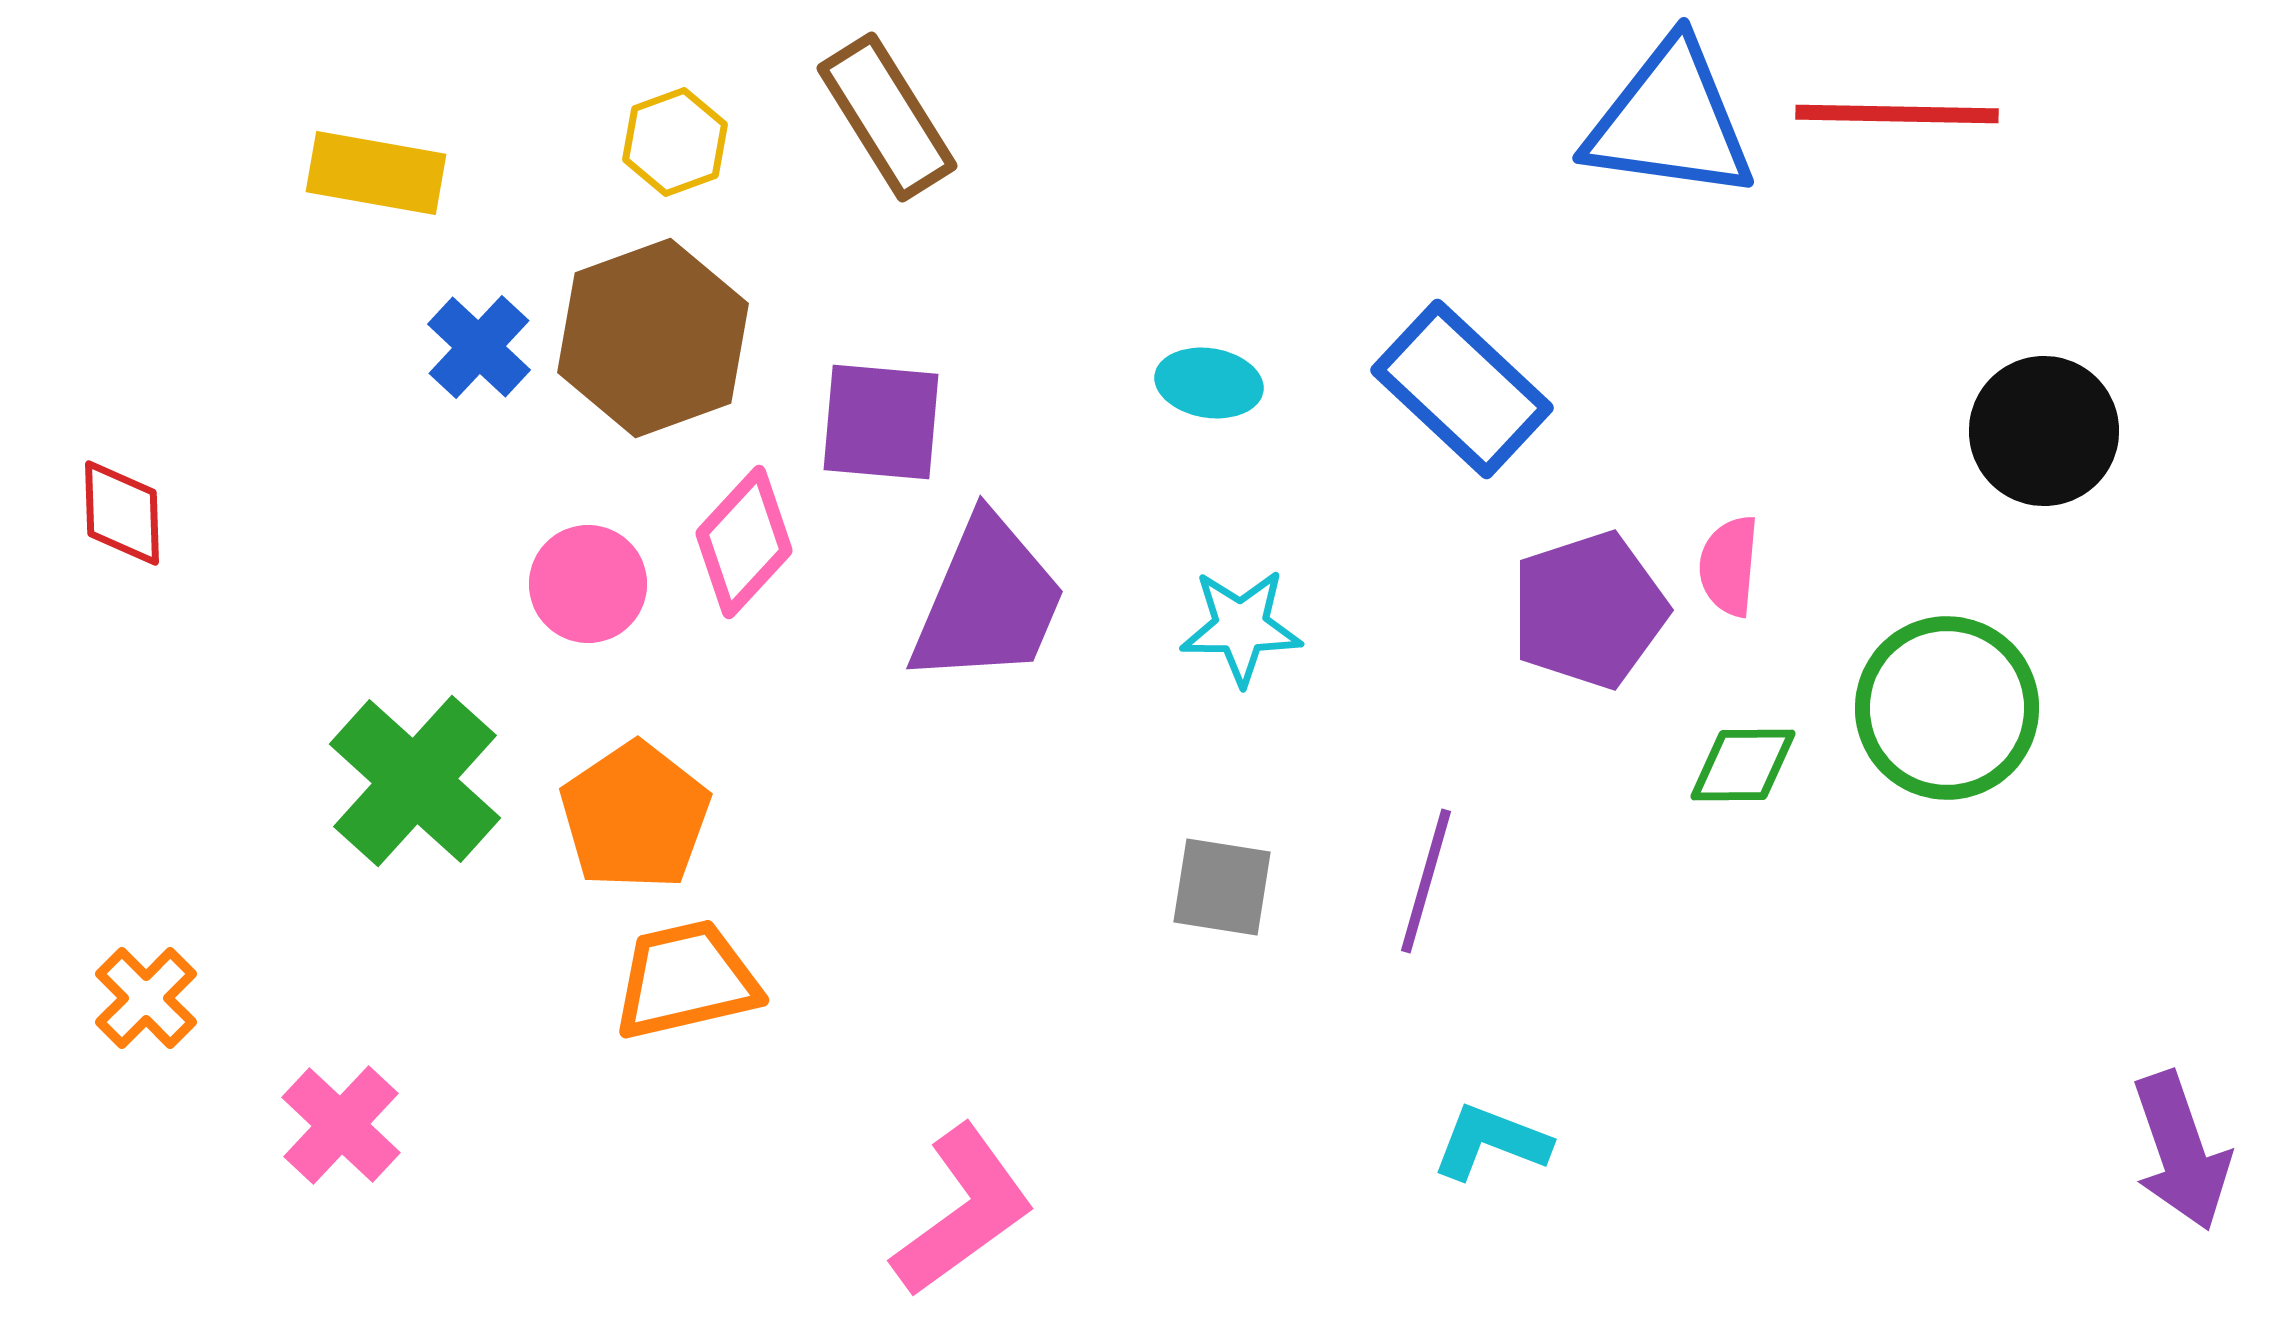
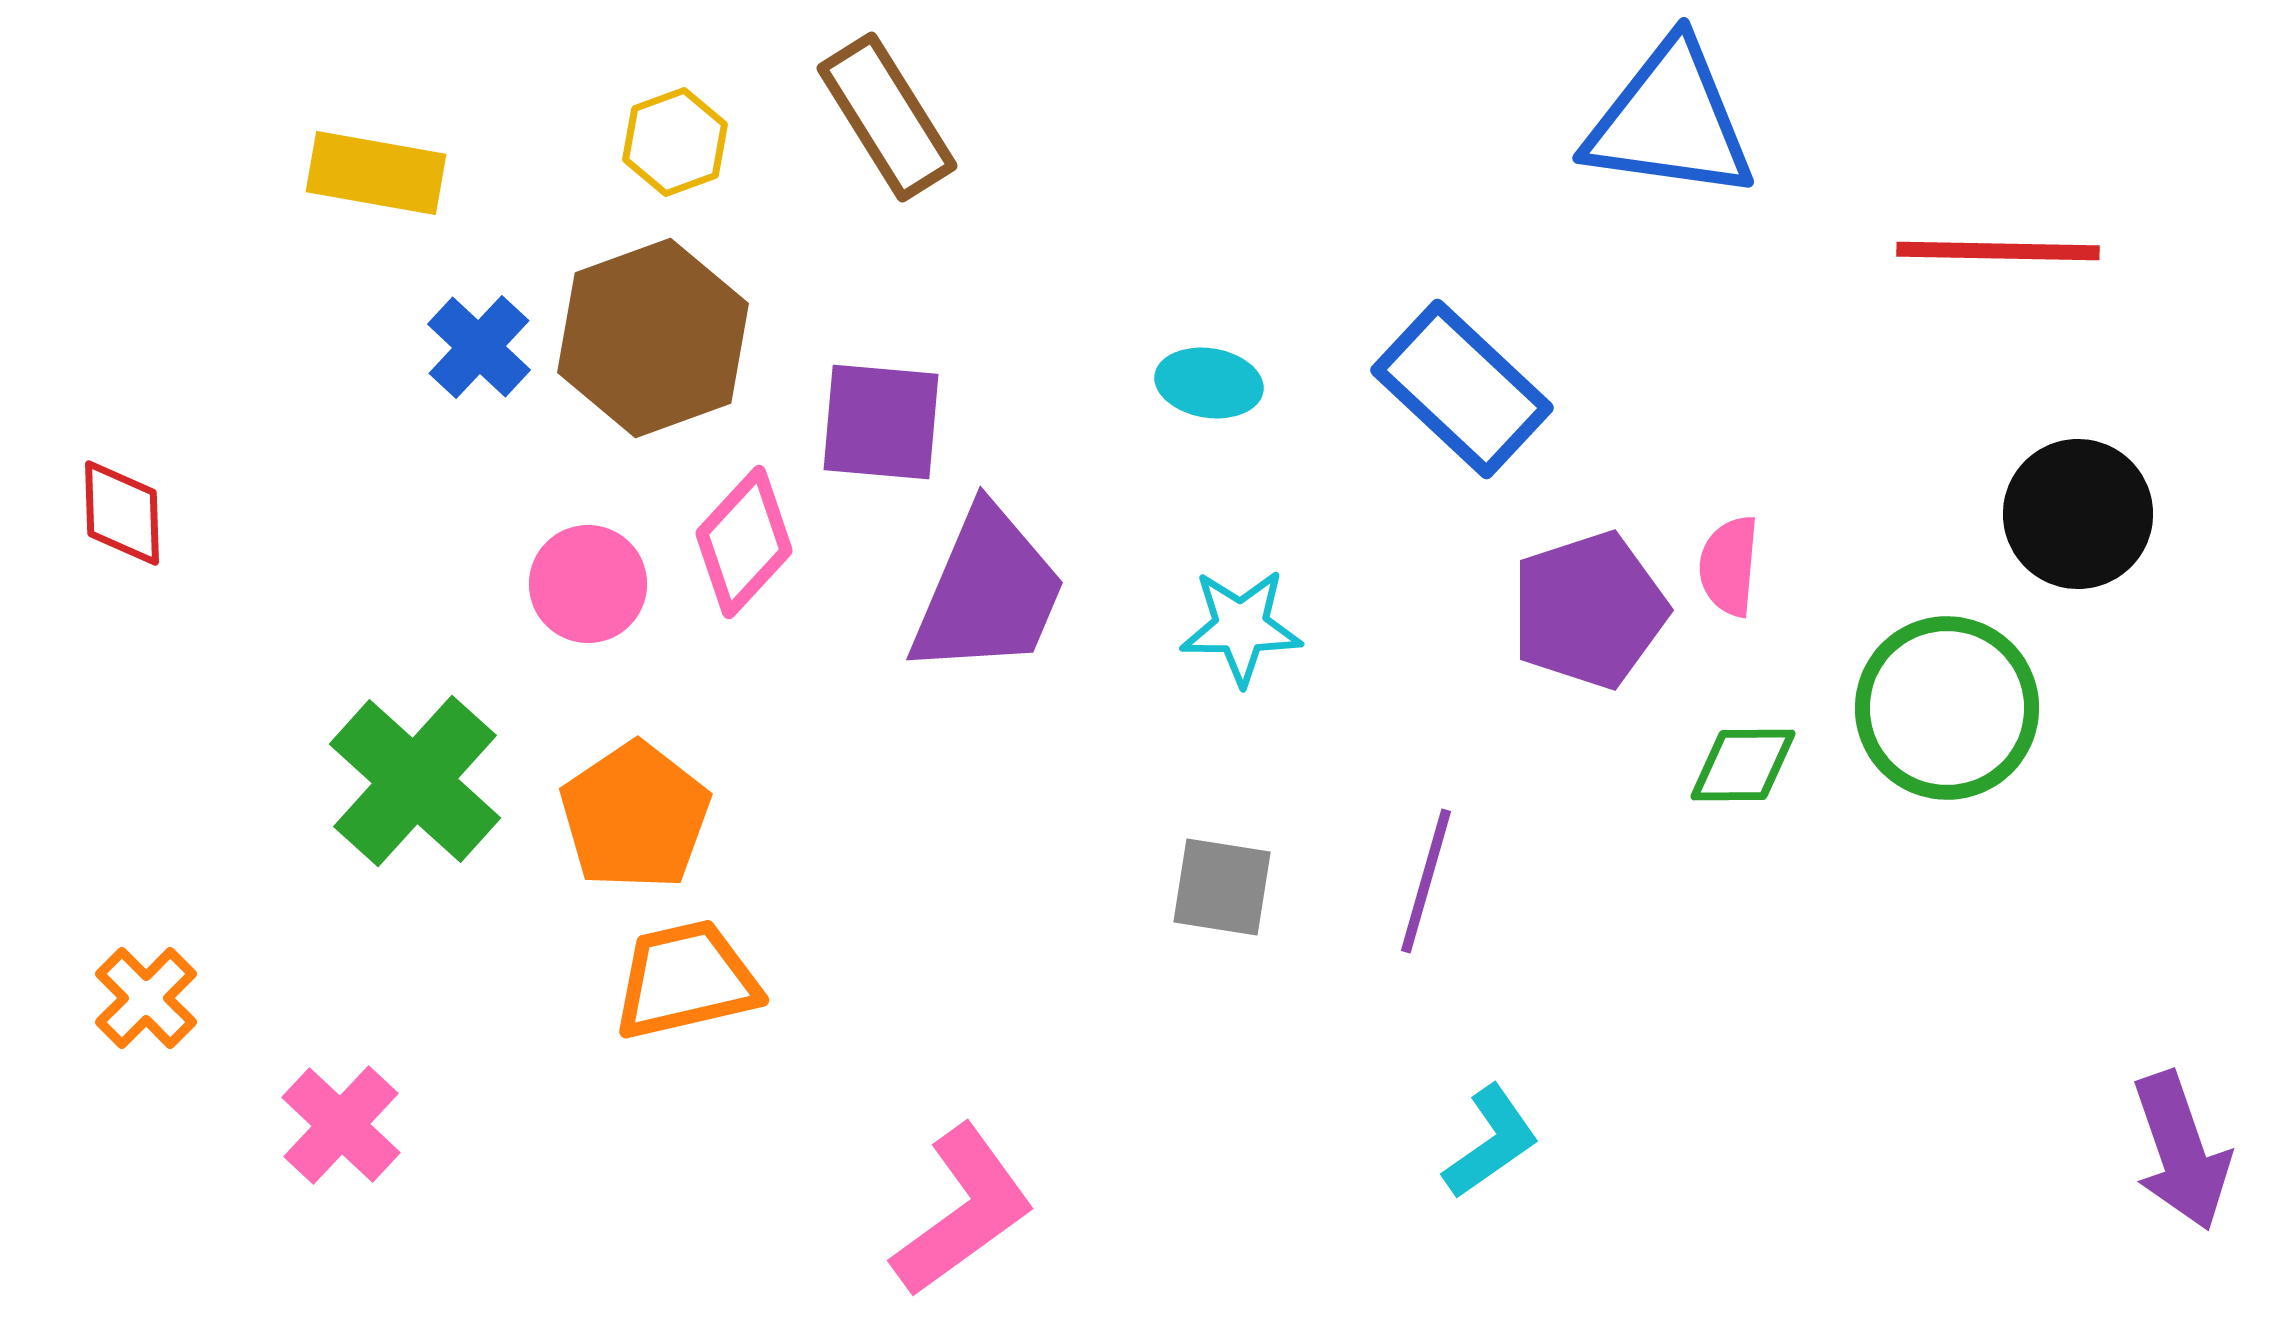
red line: moved 101 px right, 137 px down
black circle: moved 34 px right, 83 px down
purple trapezoid: moved 9 px up
cyan L-shape: rotated 124 degrees clockwise
